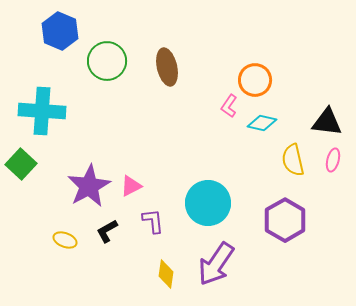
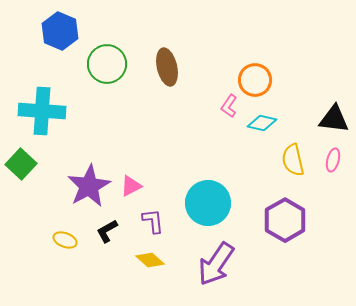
green circle: moved 3 px down
black triangle: moved 7 px right, 3 px up
yellow diamond: moved 16 px left, 14 px up; rotated 56 degrees counterclockwise
